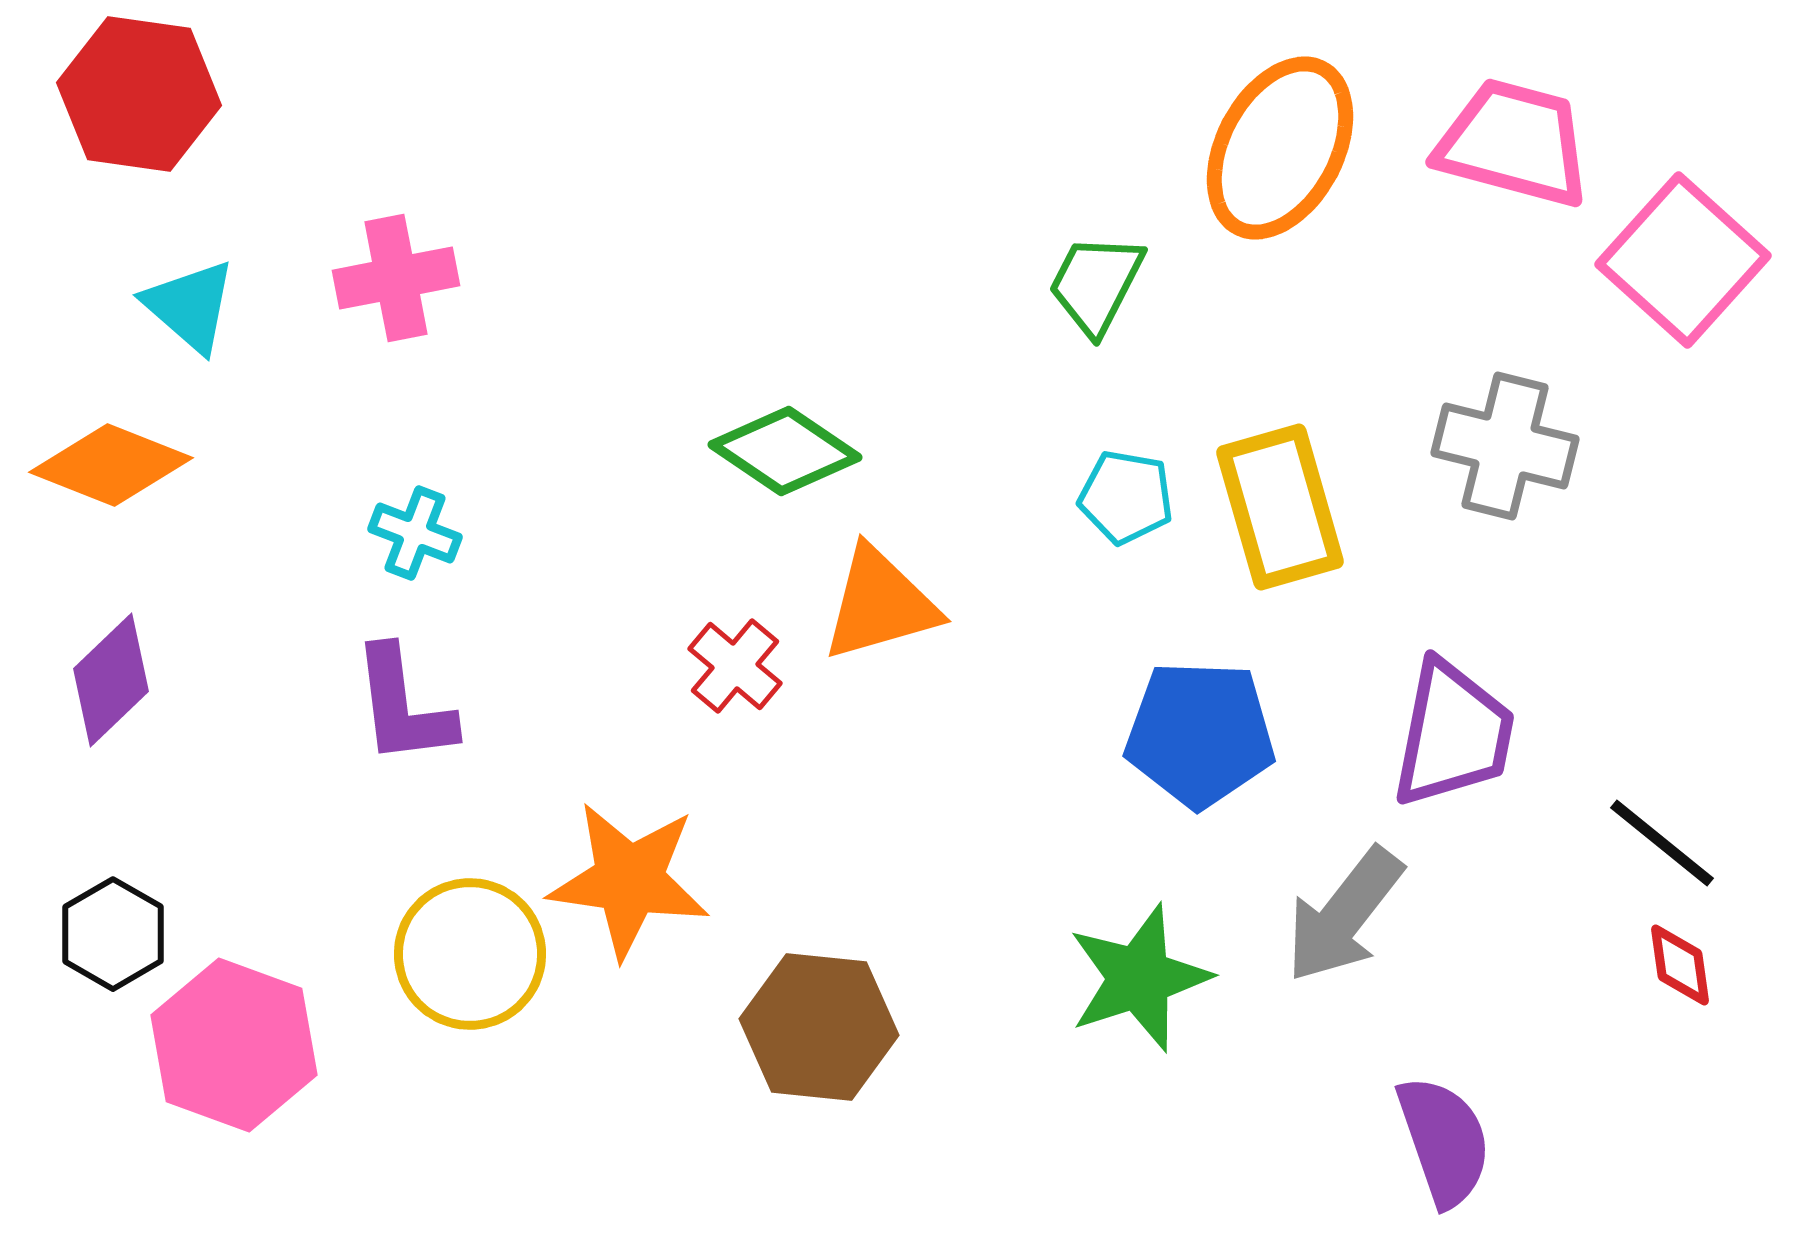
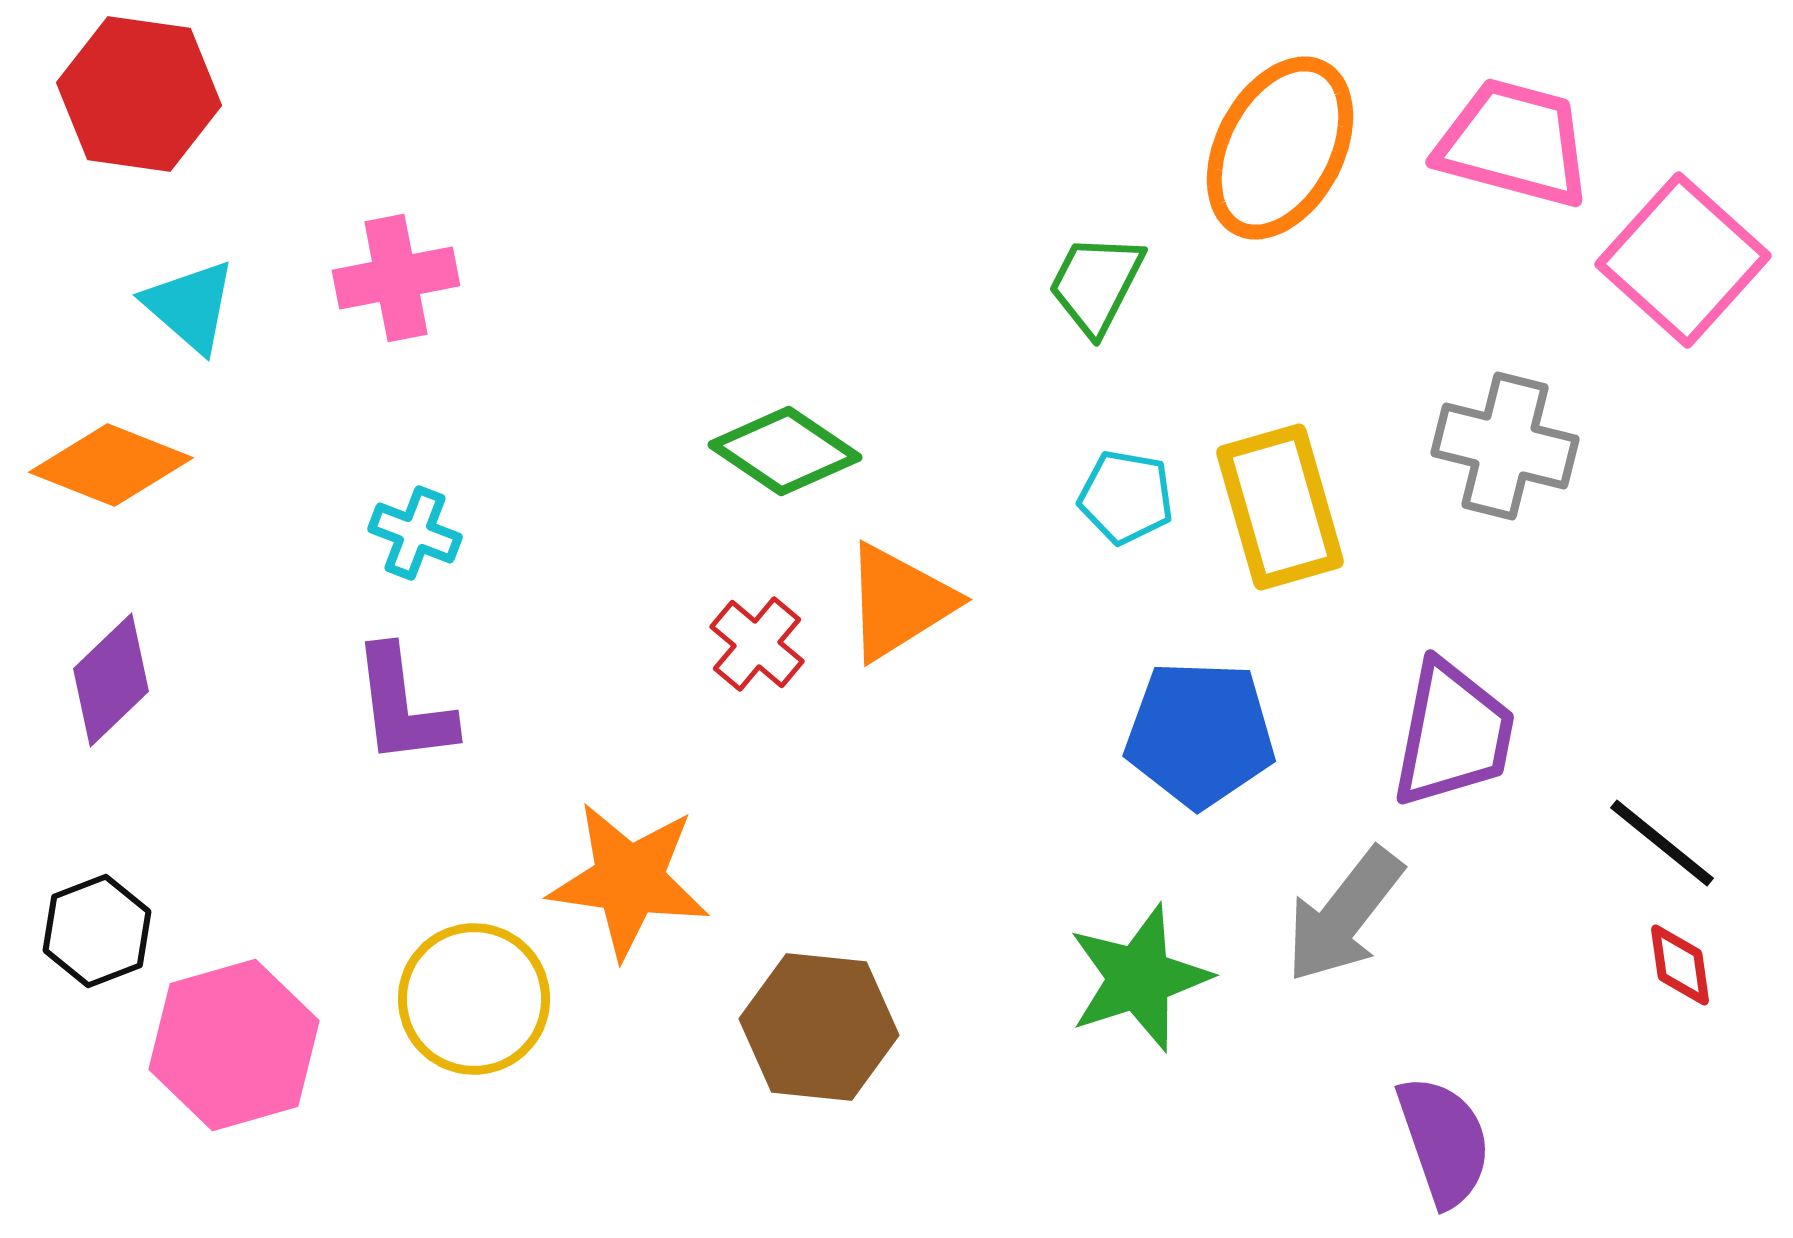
orange triangle: moved 19 px right, 2 px up; rotated 16 degrees counterclockwise
red cross: moved 22 px right, 22 px up
black hexagon: moved 16 px left, 3 px up; rotated 9 degrees clockwise
yellow circle: moved 4 px right, 45 px down
pink hexagon: rotated 24 degrees clockwise
